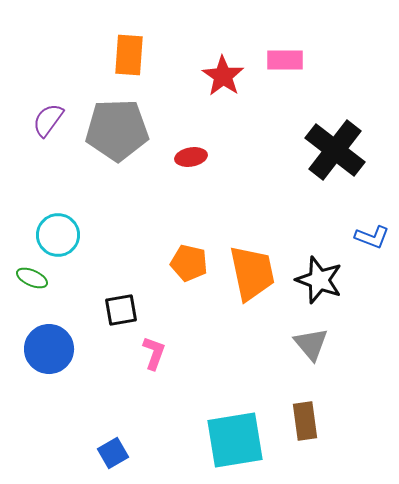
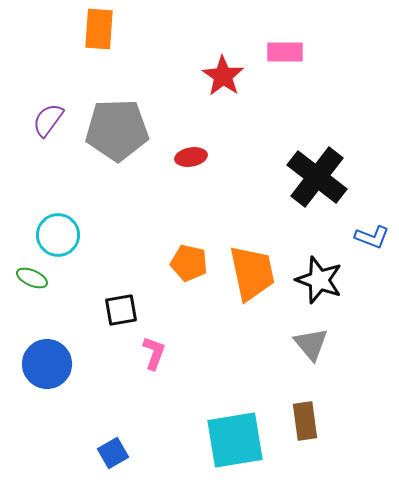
orange rectangle: moved 30 px left, 26 px up
pink rectangle: moved 8 px up
black cross: moved 18 px left, 27 px down
blue circle: moved 2 px left, 15 px down
